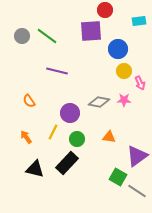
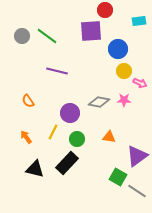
pink arrow: rotated 40 degrees counterclockwise
orange semicircle: moved 1 px left
